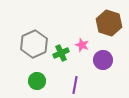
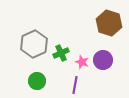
pink star: moved 17 px down
